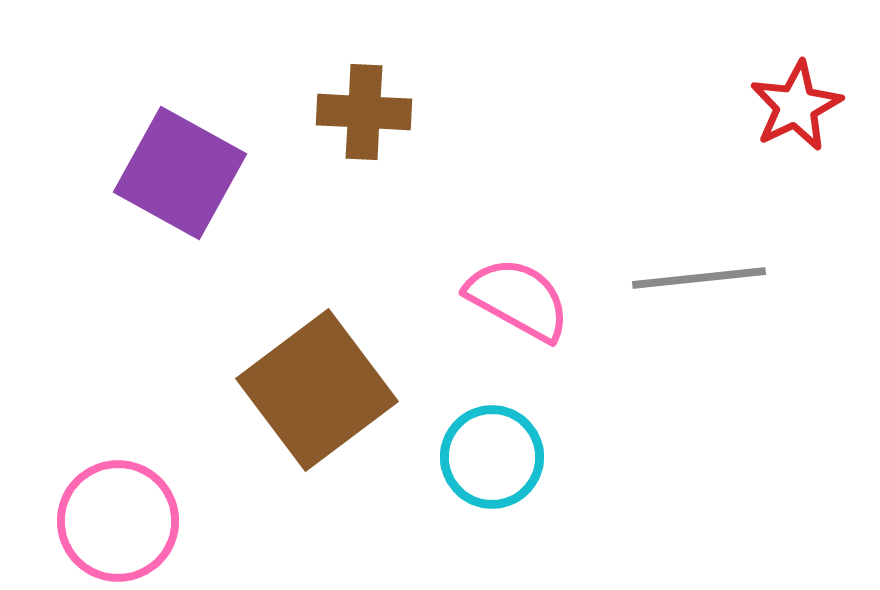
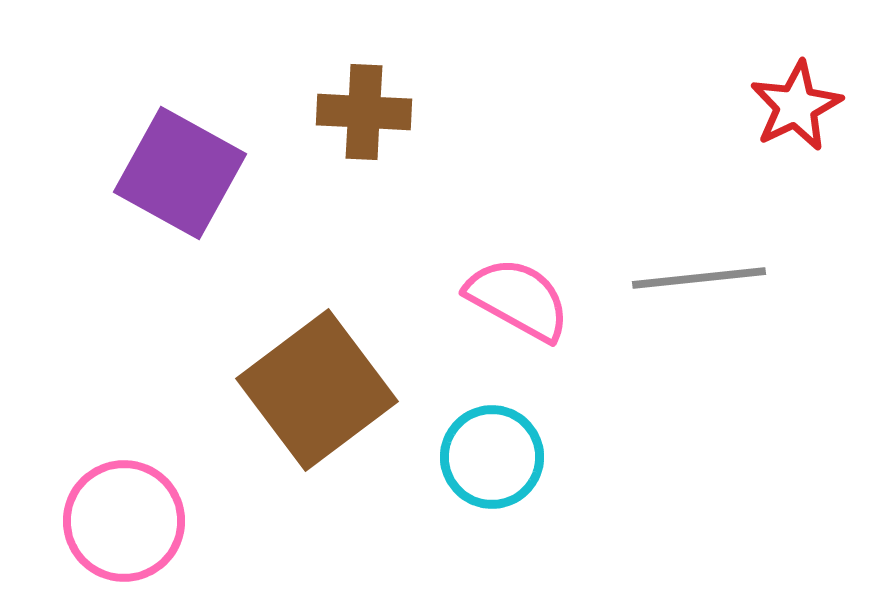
pink circle: moved 6 px right
